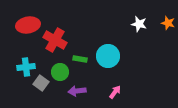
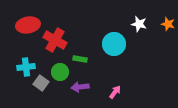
orange star: moved 1 px down
cyan circle: moved 6 px right, 12 px up
purple arrow: moved 3 px right, 4 px up
